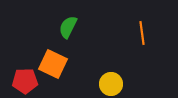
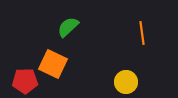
green semicircle: rotated 20 degrees clockwise
yellow circle: moved 15 px right, 2 px up
